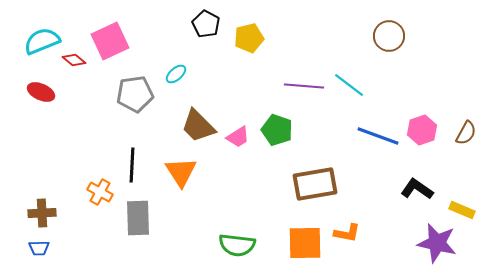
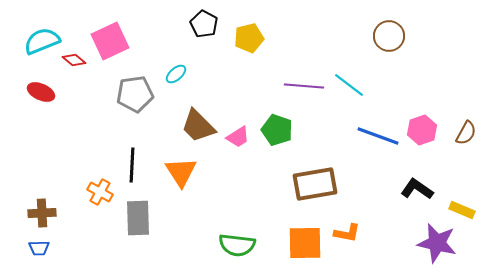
black pentagon: moved 2 px left
